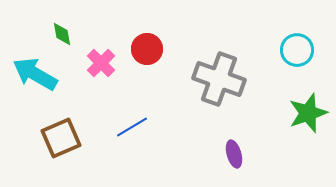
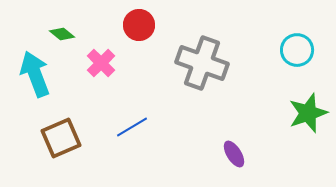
green diamond: rotated 40 degrees counterclockwise
red circle: moved 8 px left, 24 px up
cyan arrow: rotated 39 degrees clockwise
gray cross: moved 17 px left, 16 px up
purple ellipse: rotated 16 degrees counterclockwise
